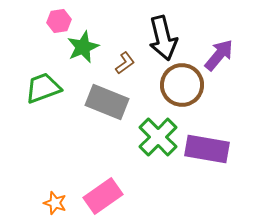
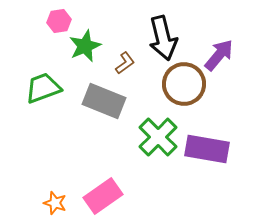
green star: moved 2 px right, 1 px up
brown circle: moved 2 px right, 1 px up
gray rectangle: moved 3 px left, 1 px up
